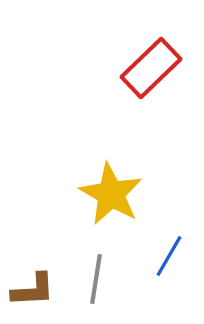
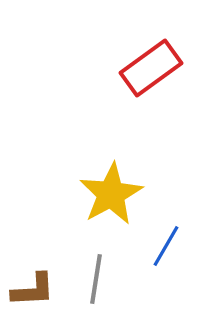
red rectangle: rotated 8 degrees clockwise
yellow star: rotated 14 degrees clockwise
blue line: moved 3 px left, 10 px up
